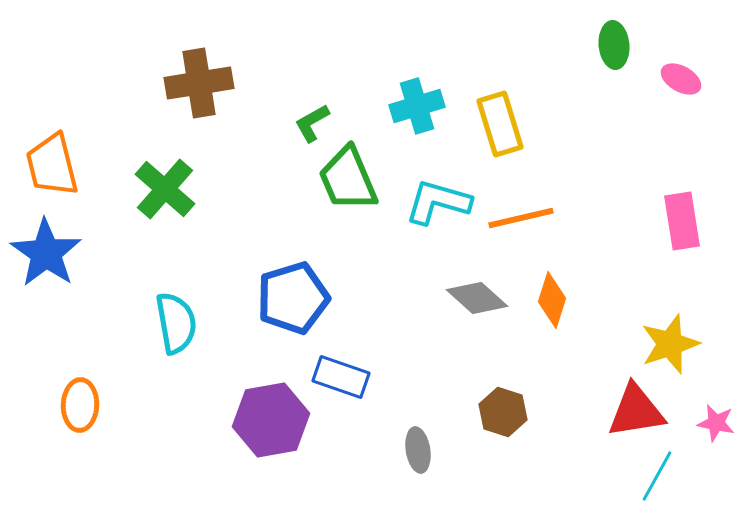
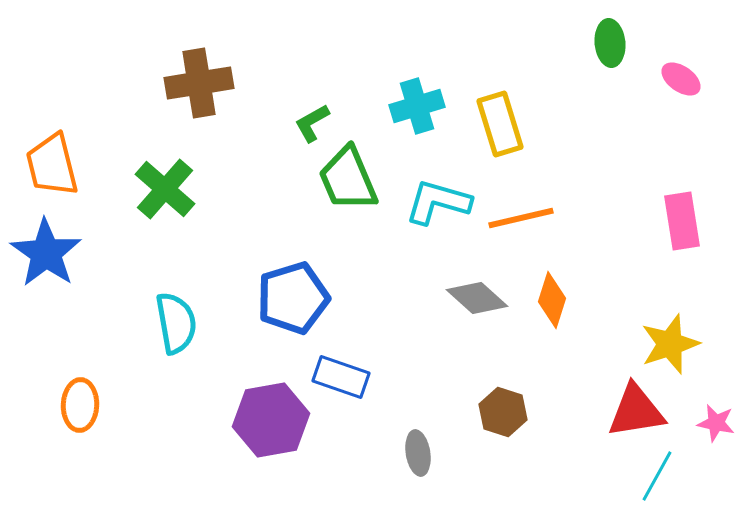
green ellipse: moved 4 px left, 2 px up
pink ellipse: rotated 6 degrees clockwise
gray ellipse: moved 3 px down
